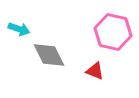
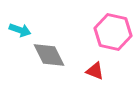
cyan arrow: moved 1 px right, 1 px down
